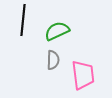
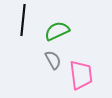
gray semicircle: rotated 30 degrees counterclockwise
pink trapezoid: moved 2 px left
